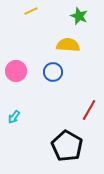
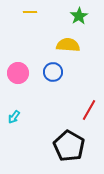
yellow line: moved 1 px left, 1 px down; rotated 24 degrees clockwise
green star: rotated 18 degrees clockwise
pink circle: moved 2 px right, 2 px down
black pentagon: moved 2 px right
